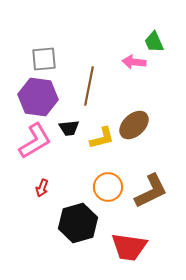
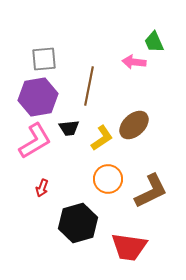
purple hexagon: rotated 18 degrees counterclockwise
yellow L-shape: rotated 20 degrees counterclockwise
orange circle: moved 8 px up
